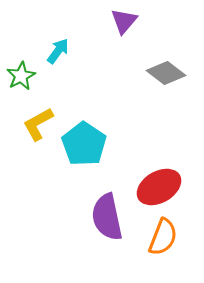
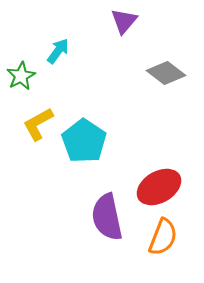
cyan pentagon: moved 3 px up
